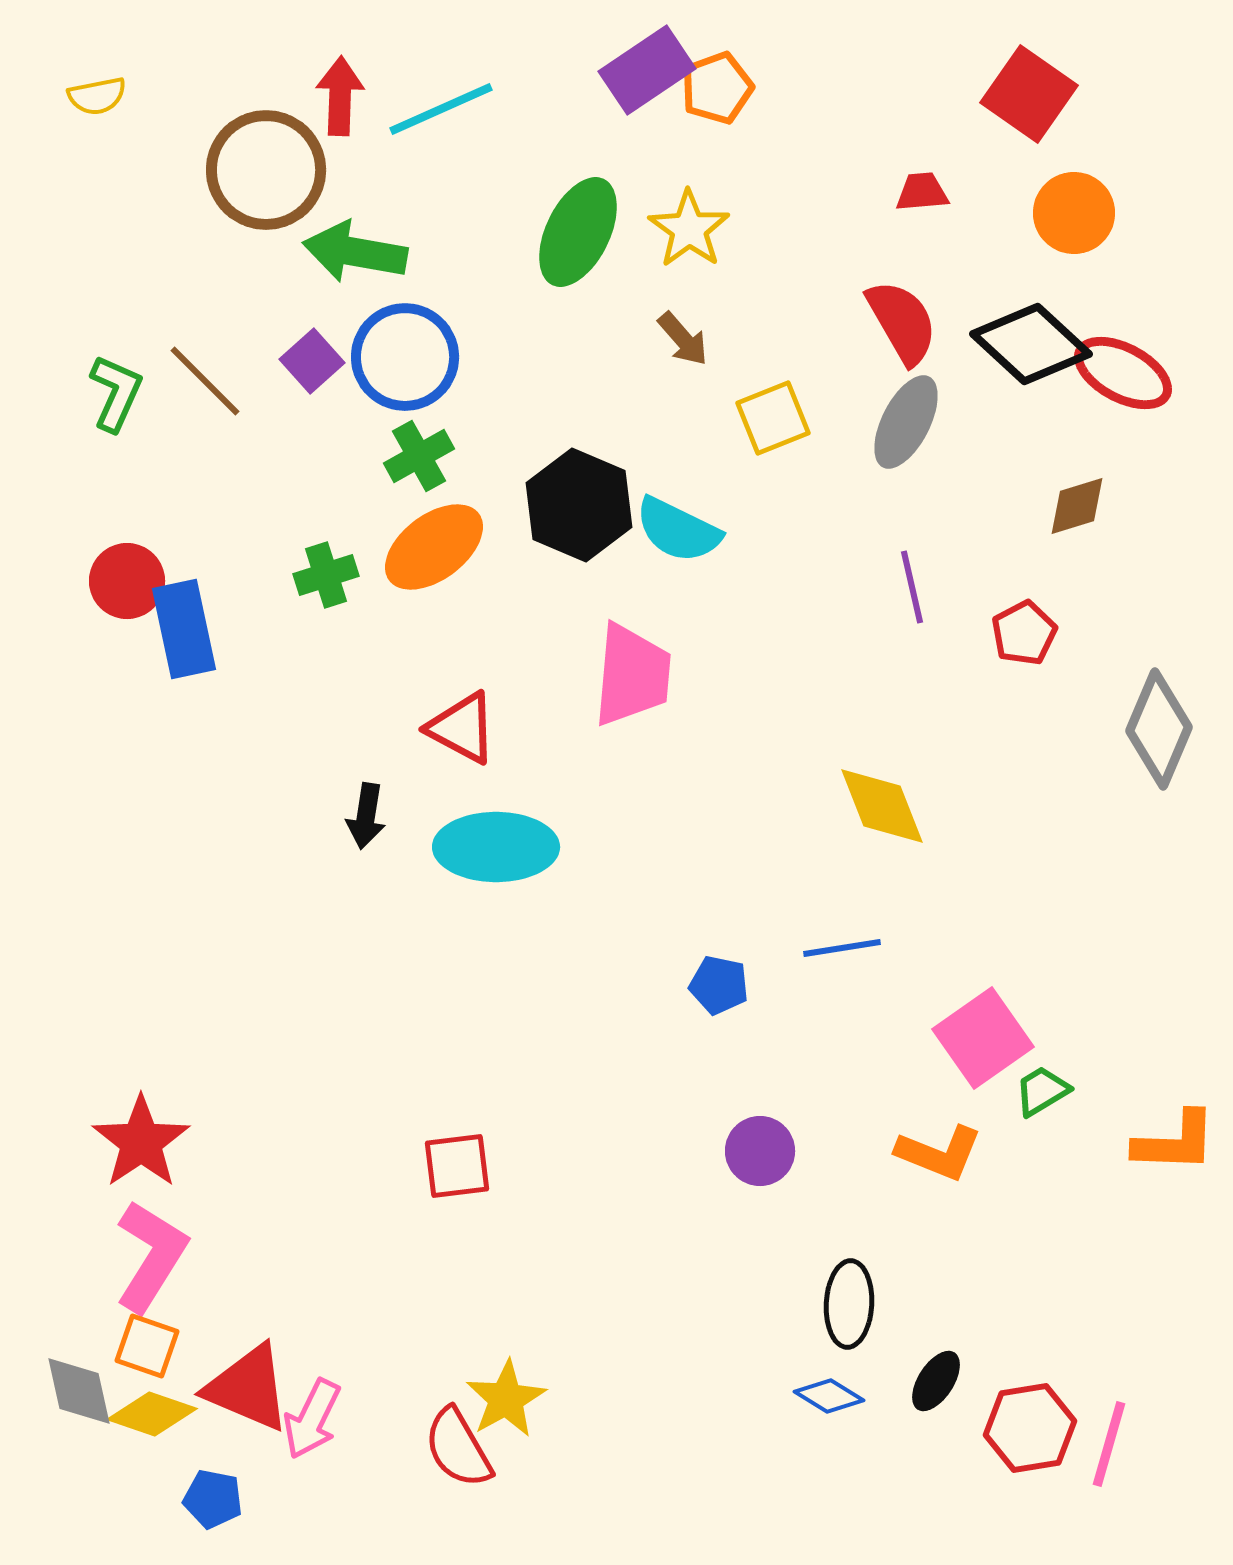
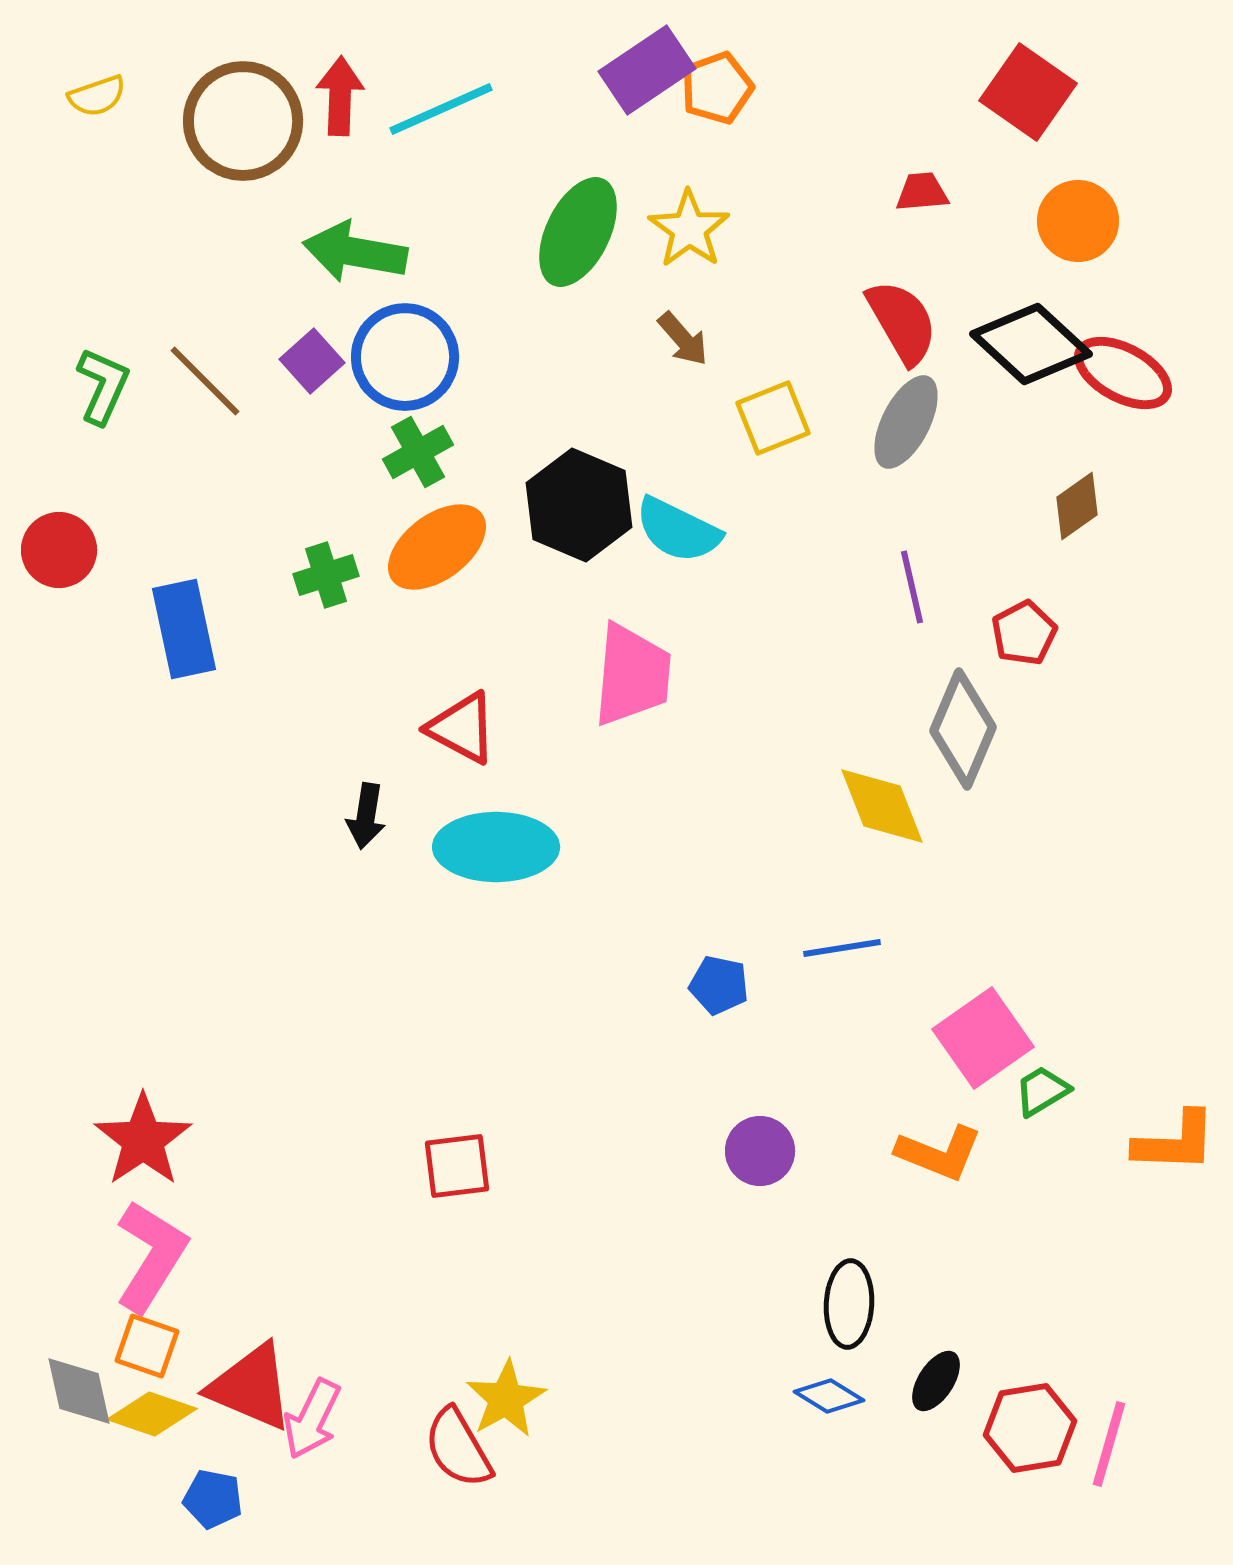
red square at (1029, 94): moved 1 px left, 2 px up
yellow semicircle at (97, 96): rotated 8 degrees counterclockwise
brown circle at (266, 170): moved 23 px left, 49 px up
orange circle at (1074, 213): moved 4 px right, 8 px down
green L-shape at (116, 393): moved 13 px left, 7 px up
green cross at (419, 456): moved 1 px left, 4 px up
brown diamond at (1077, 506): rotated 18 degrees counterclockwise
orange ellipse at (434, 547): moved 3 px right
red circle at (127, 581): moved 68 px left, 31 px up
gray diamond at (1159, 729): moved 196 px left
red star at (141, 1142): moved 2 px right, 2 px up
red triangle at (248, 1388): moved 3 px right, 1 px up
